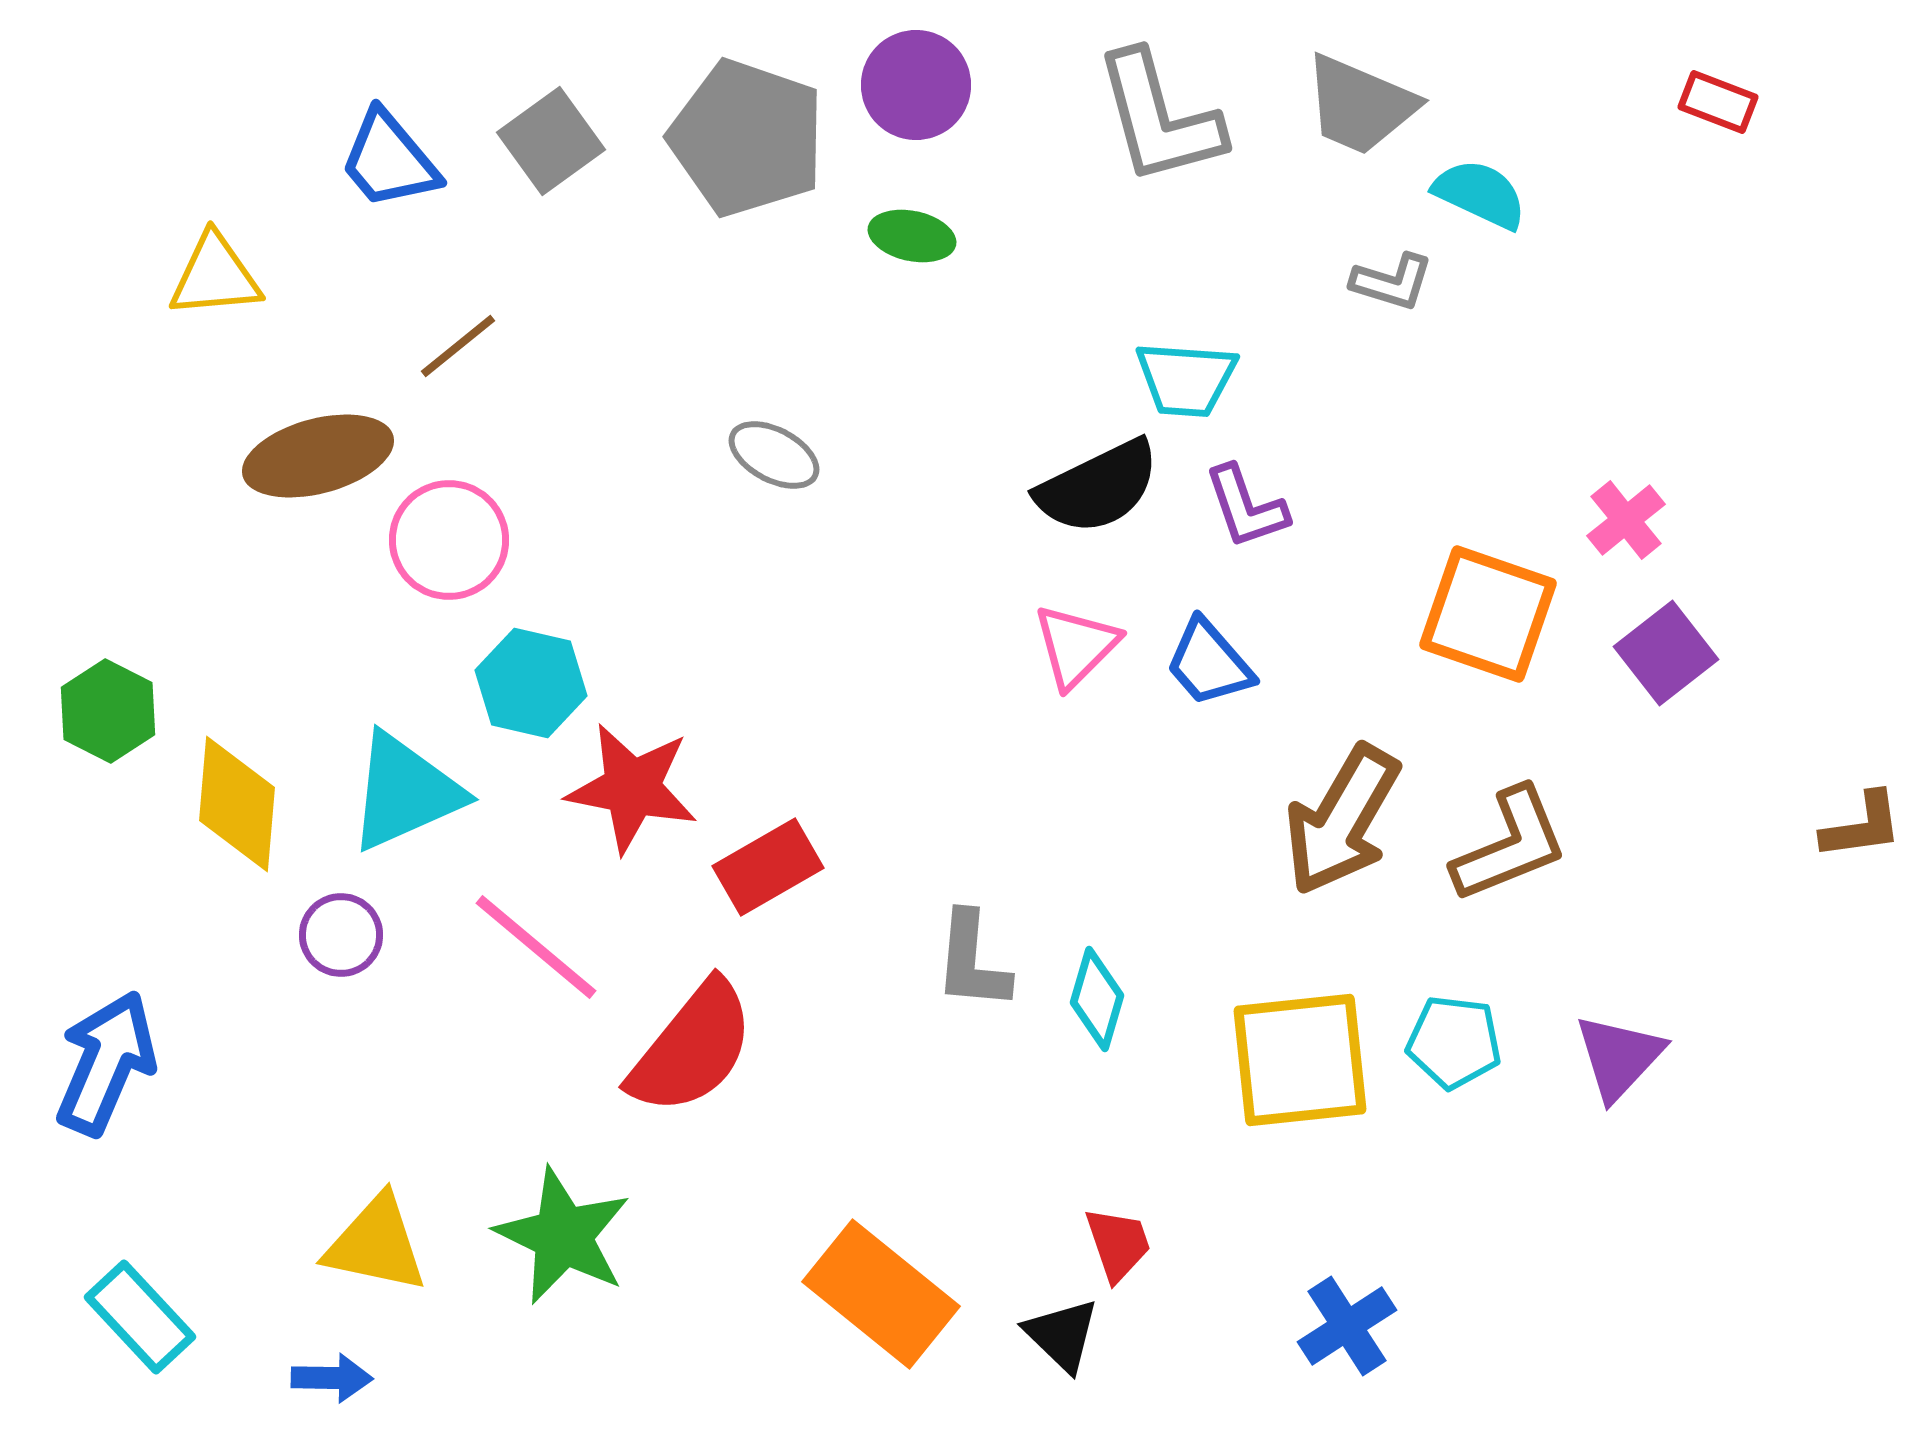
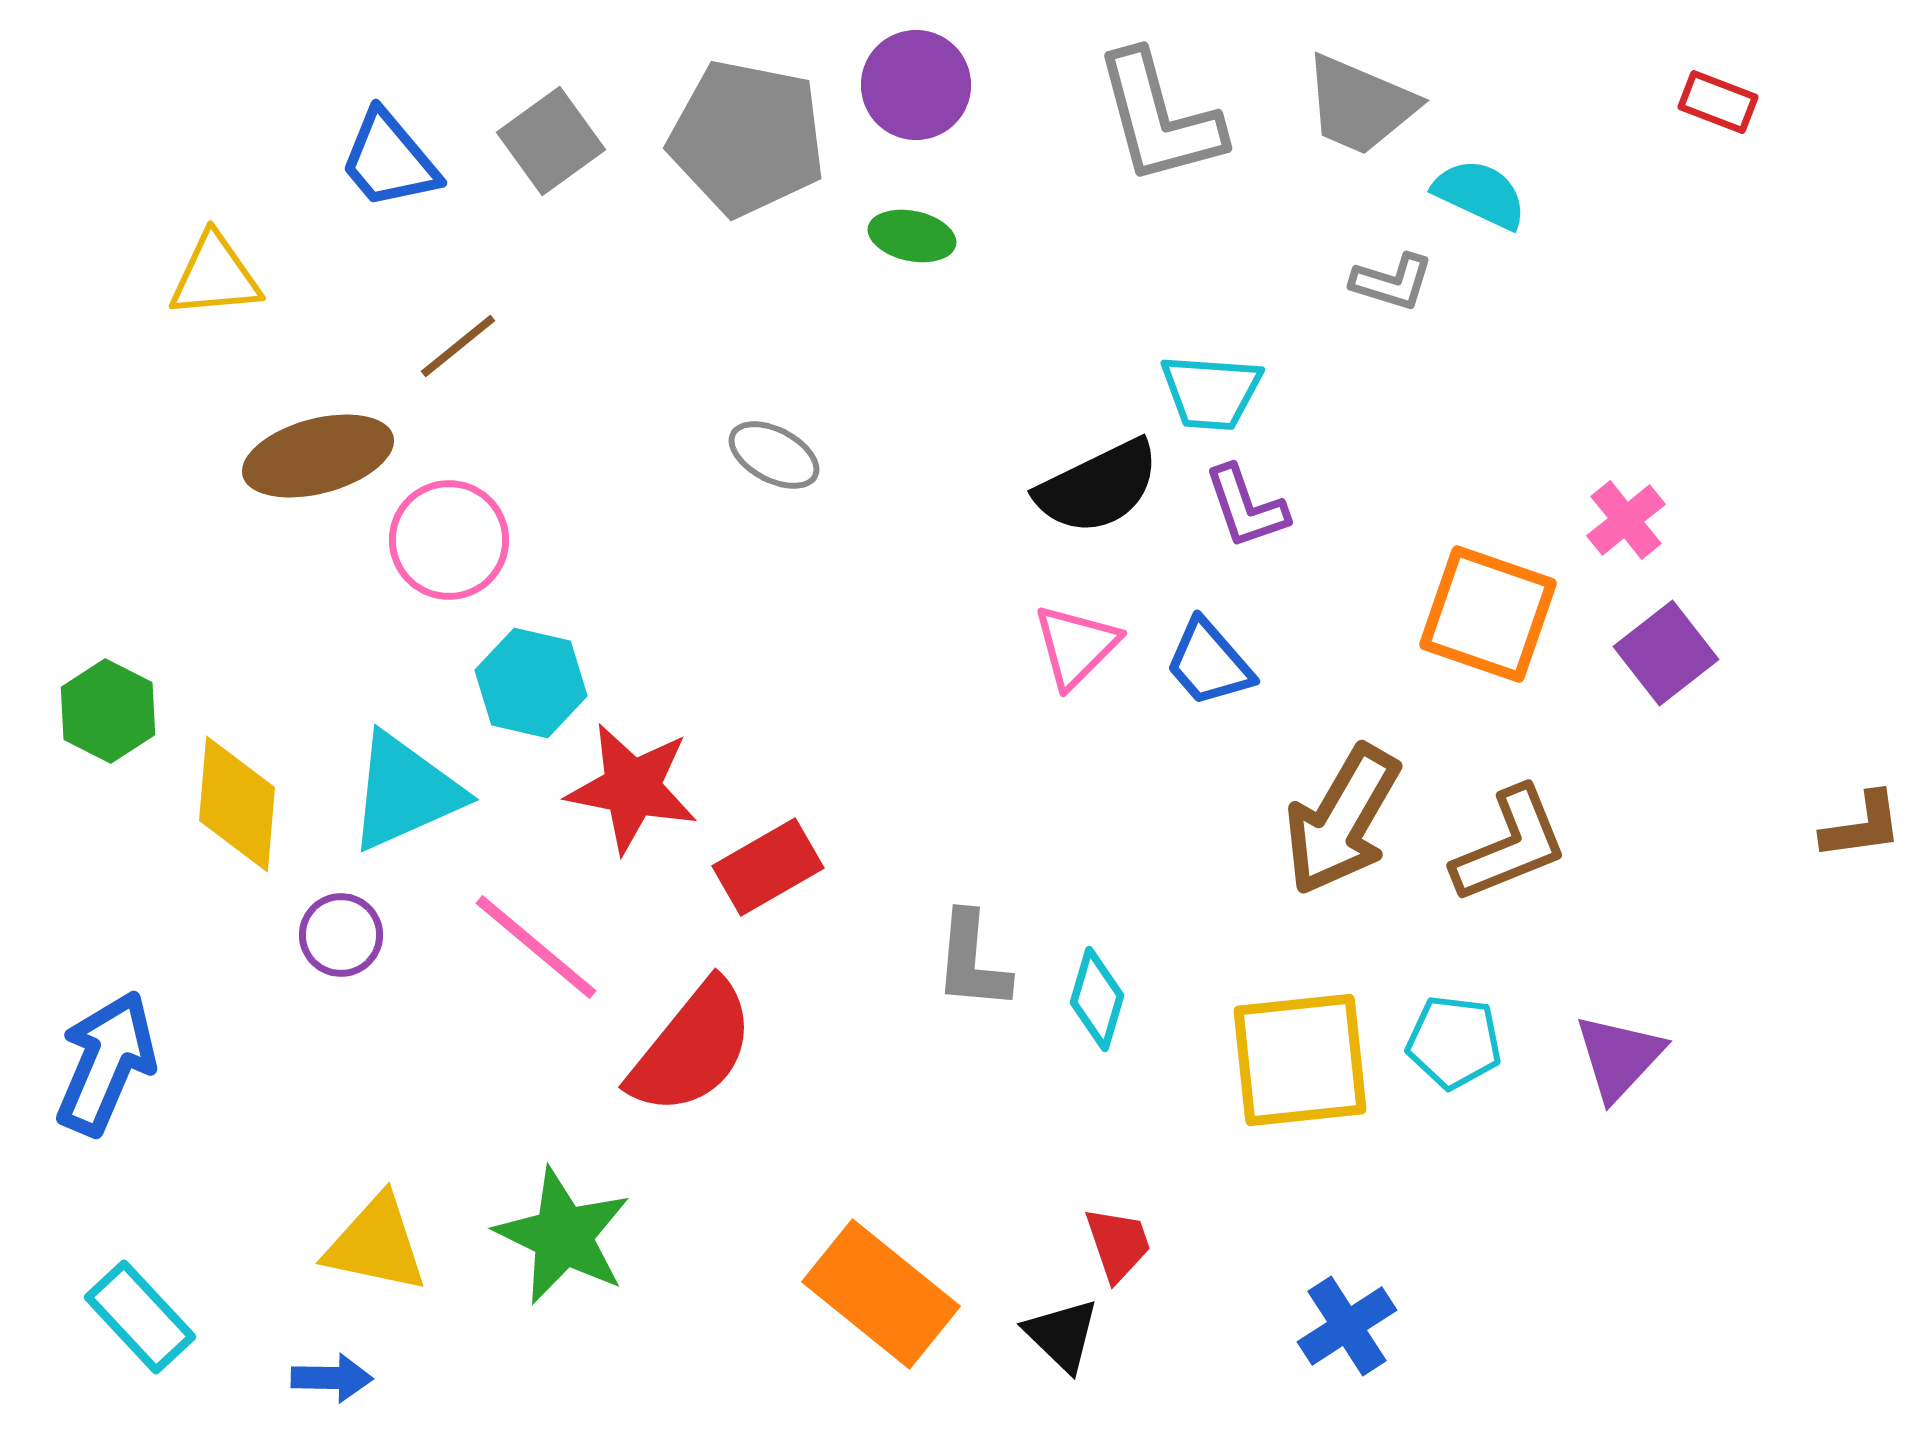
gray pentagon at (747, 138): rotated 8 degrees counterclockwise
cyan trapezoid at (1186, 379): moved 25 px right, 13 px down
